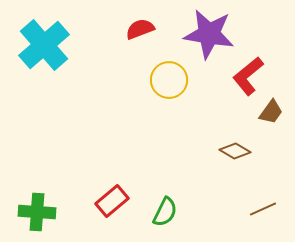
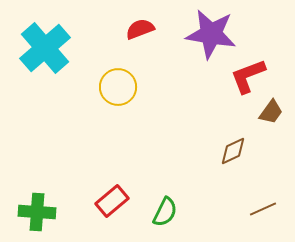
purple star: moved 2 px right
cyan cross: moved 1 px right, 3 px down
red L-shape: rotated 18 degrees clockwise
yellow circle: moved 51 px left, 7 px down
brown diamond: moved 2 px left; rotated 56 degrees counterclockwise
